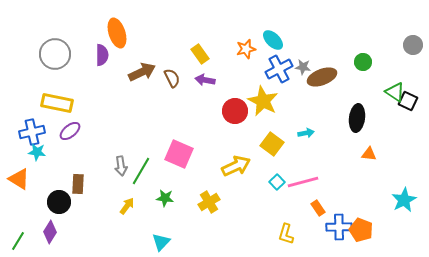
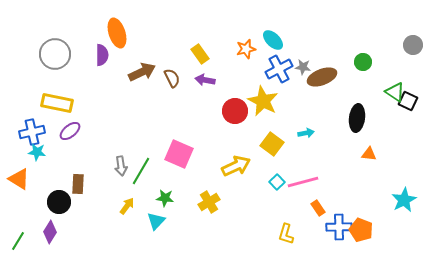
cyan triangle at (161, 242): moved 5 px left, 21 px up
